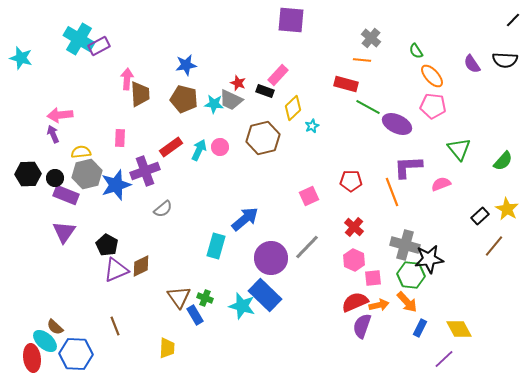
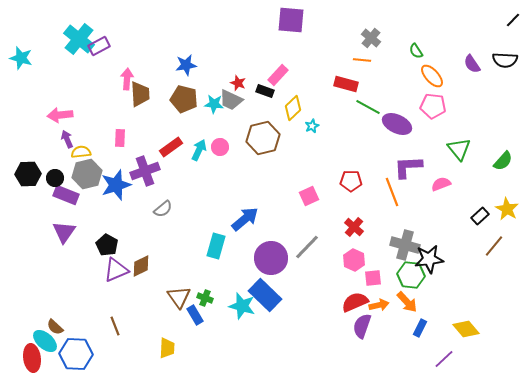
cyan cross at (79, 39): rotated 8 degrees clockwise
purple arrow at (53, 134): moved 14 px right, 5 px down
yellow diamond at (459, 329): moved 7 px right; rotated 12 degrees counterclockwise
